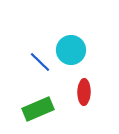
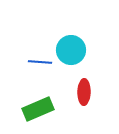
blue line: rotated 40 degrees counterclockwise
